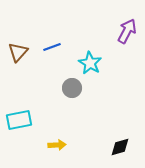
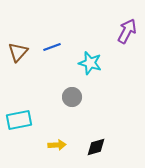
cyan star: rotated 15 degrees counterclockwise
gray circle: moved 9 px down
black diamond: moved 24 px left
